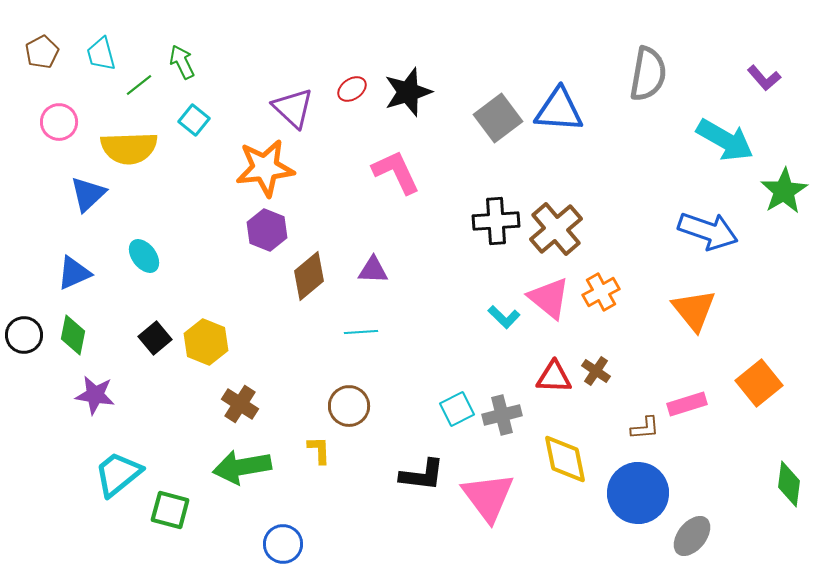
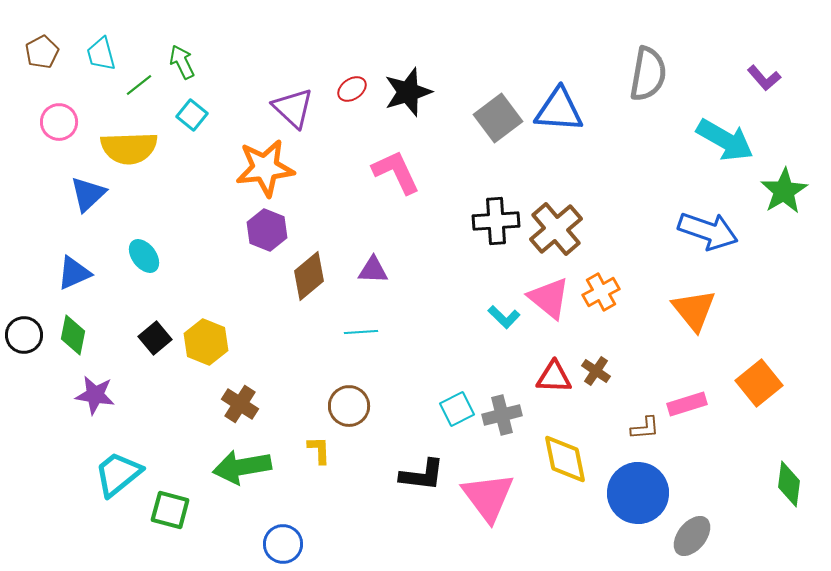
cyan square at (194, 120): moved 2 px left, 5 px up
